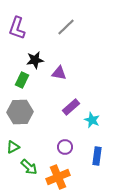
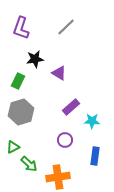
purple L-shape: moved 4 px right
black star: moved 1 px up
purple triangle: rotated 21 degrees clockwise
green rectangle: moved 4 px left, 1 px down
gray hexagon: moved 1 px right; rotated 15 degrees counterclockwise
cyan star: moved 1 px down; rotated 21 degrees counterclockwise
purple circle: moved 7 px up
blue rectangle: moved 2 px left
green arrow: moved 3 px up
orange cross: rotated 15 degrees clockwise
